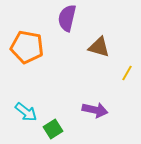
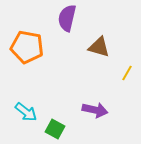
green square: moved 2 px right; rotated 30 degrees counterclockwise
